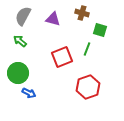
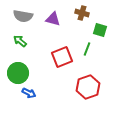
gray semicircle: rotated 108 degrees counterclockwise
